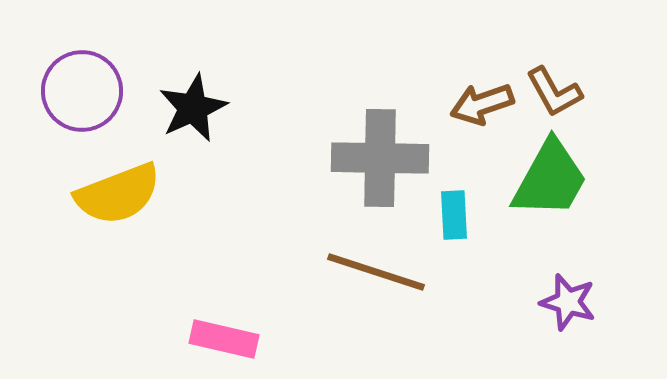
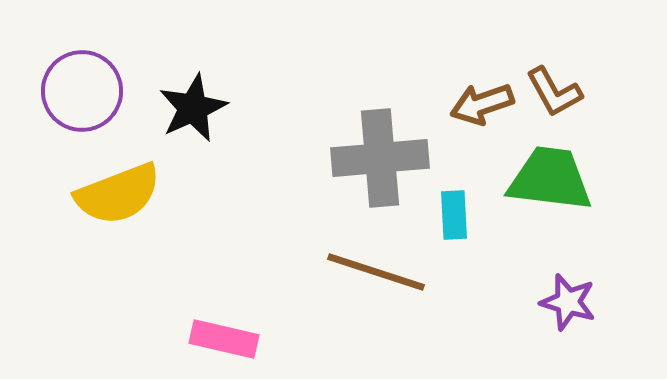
gray cross: rotated 6 degrees counterclockwise
green trapezoid: rotated 112 degrees counterclockwise
